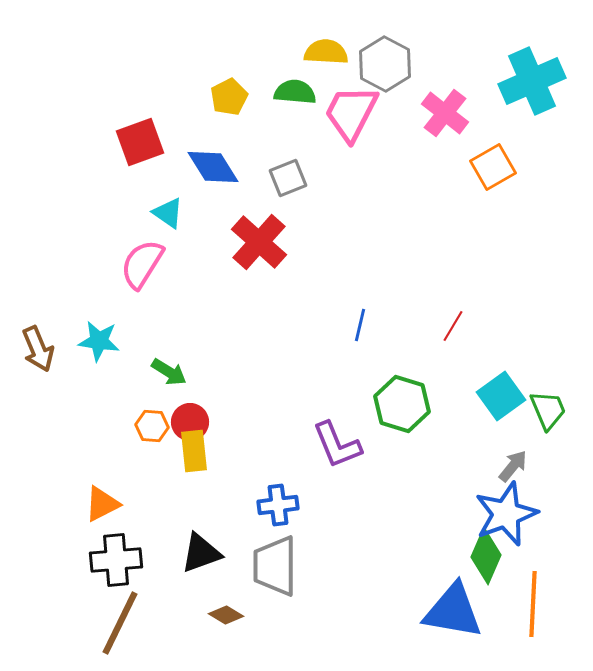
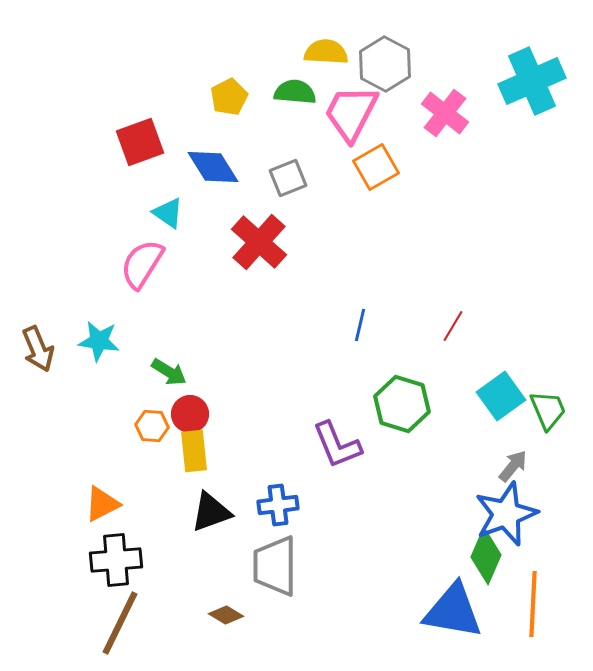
orange square: moved 117 px left
red circle: moved 8 px up
black triangle: moved 10 px right, 41 px up
